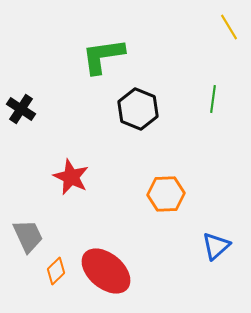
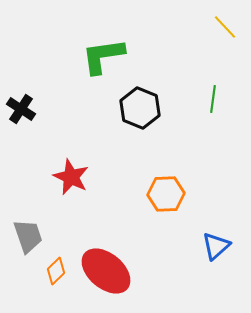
yellow line: moved 4 px left; rotated 12 degrees counterclockwise
black hexagon: moved 2 px right, 1 px up
gray trapezoid: rotated 6 degrees clockwise
